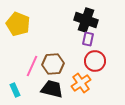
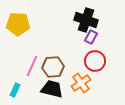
yellow pentagon: rotated 20 degrees counterclockwise
purple rectangle: moved 3 px right, 2 px up; rotated 16 degrees clockwise
brown hexagon: moved 3 px down
cyan rectangle: rotated 48 degrees clockwise
